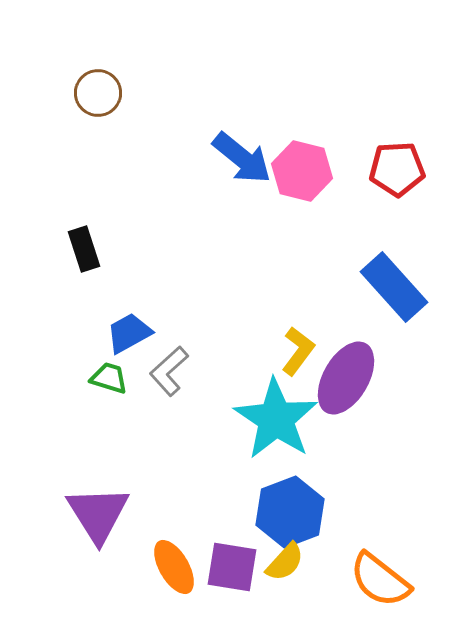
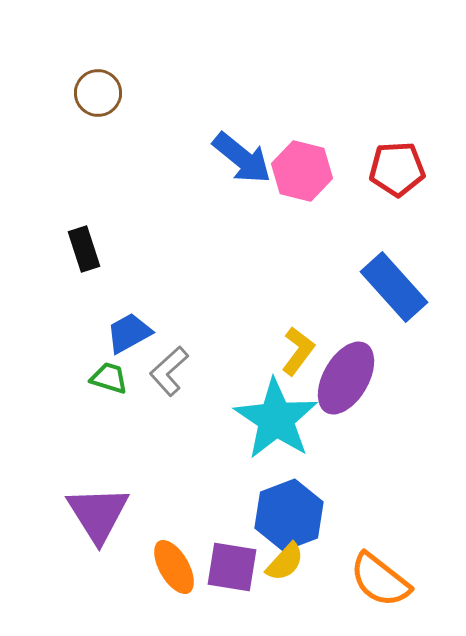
blue hexagon: moved 1 px left, 3 px down
